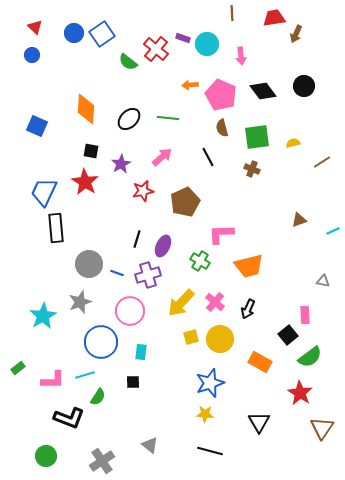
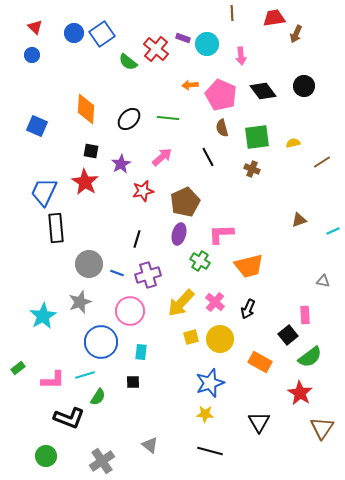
purple ellipse at (163, 246): moved 16 px right, 12 px up; rotated 10 degrees counterclockwise
